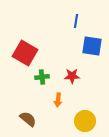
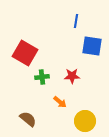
orange arrow: moved 2 px right, 2 px down; rotated 56 degrees counterclockwise
